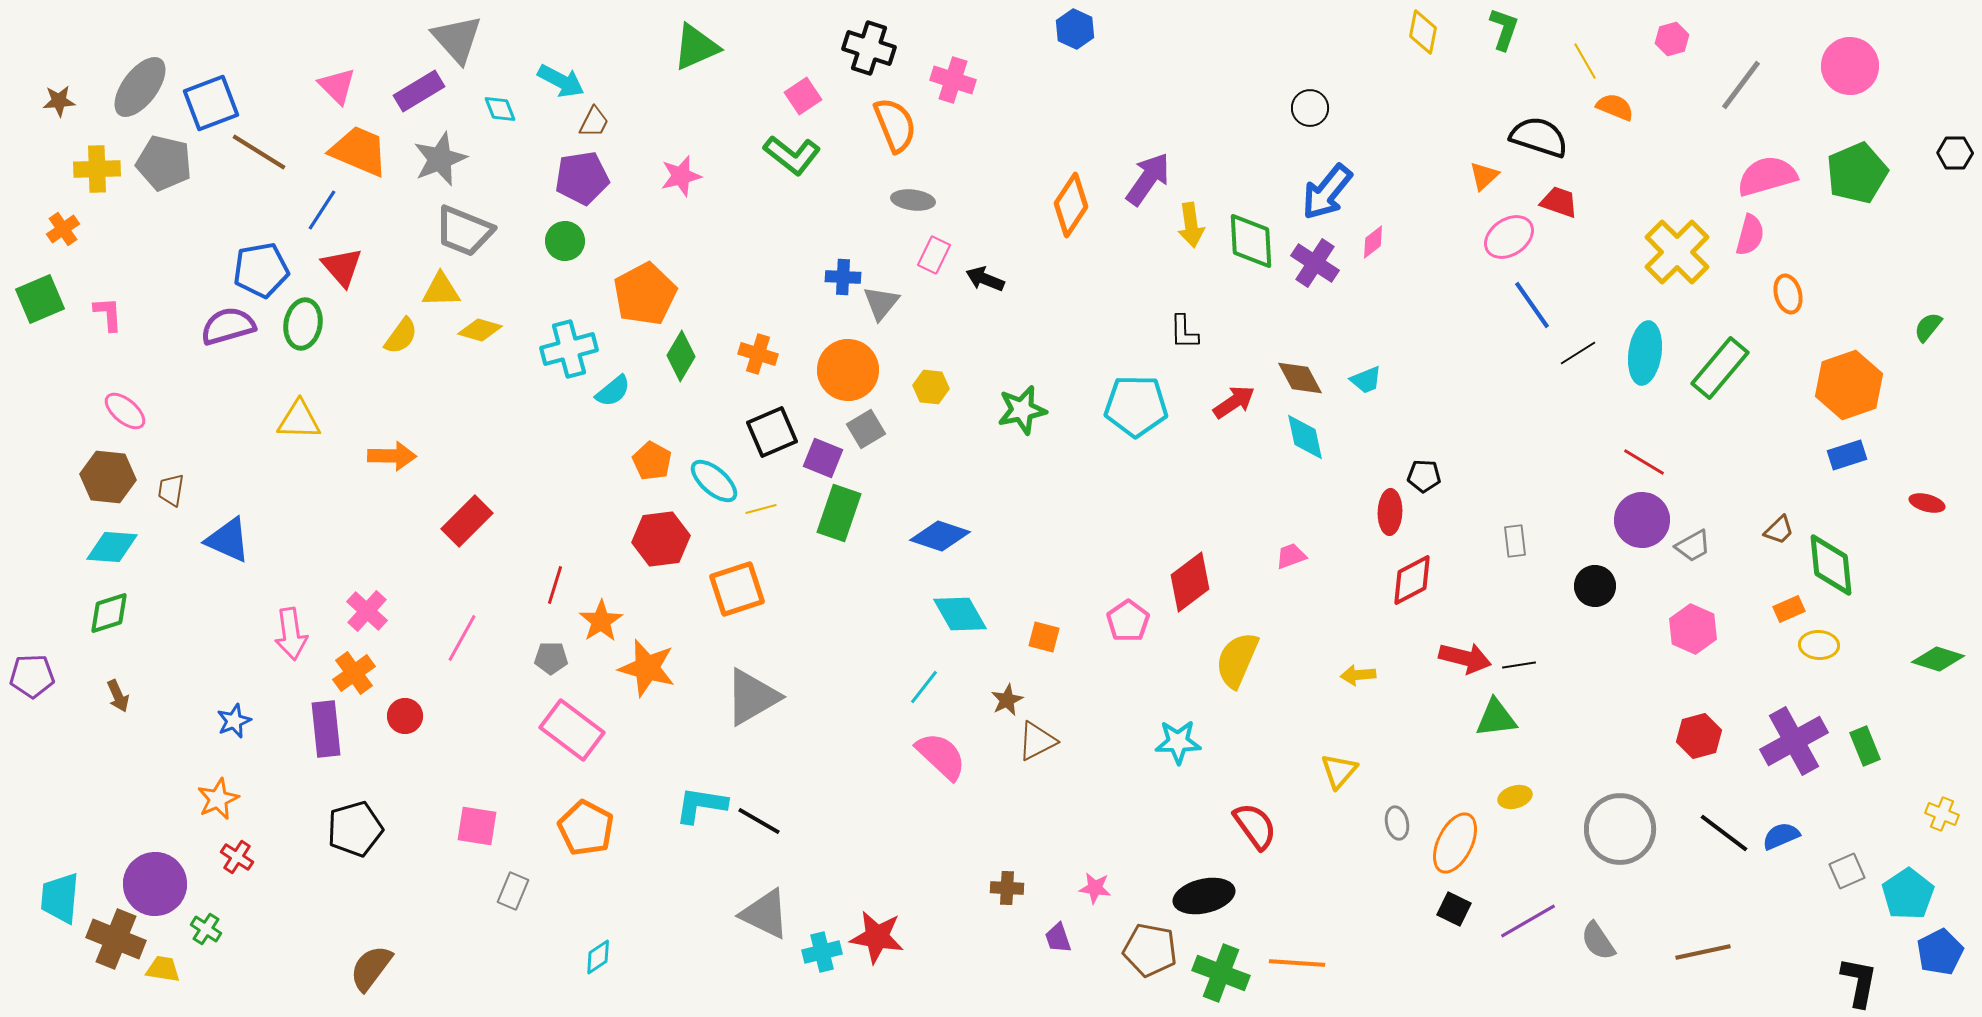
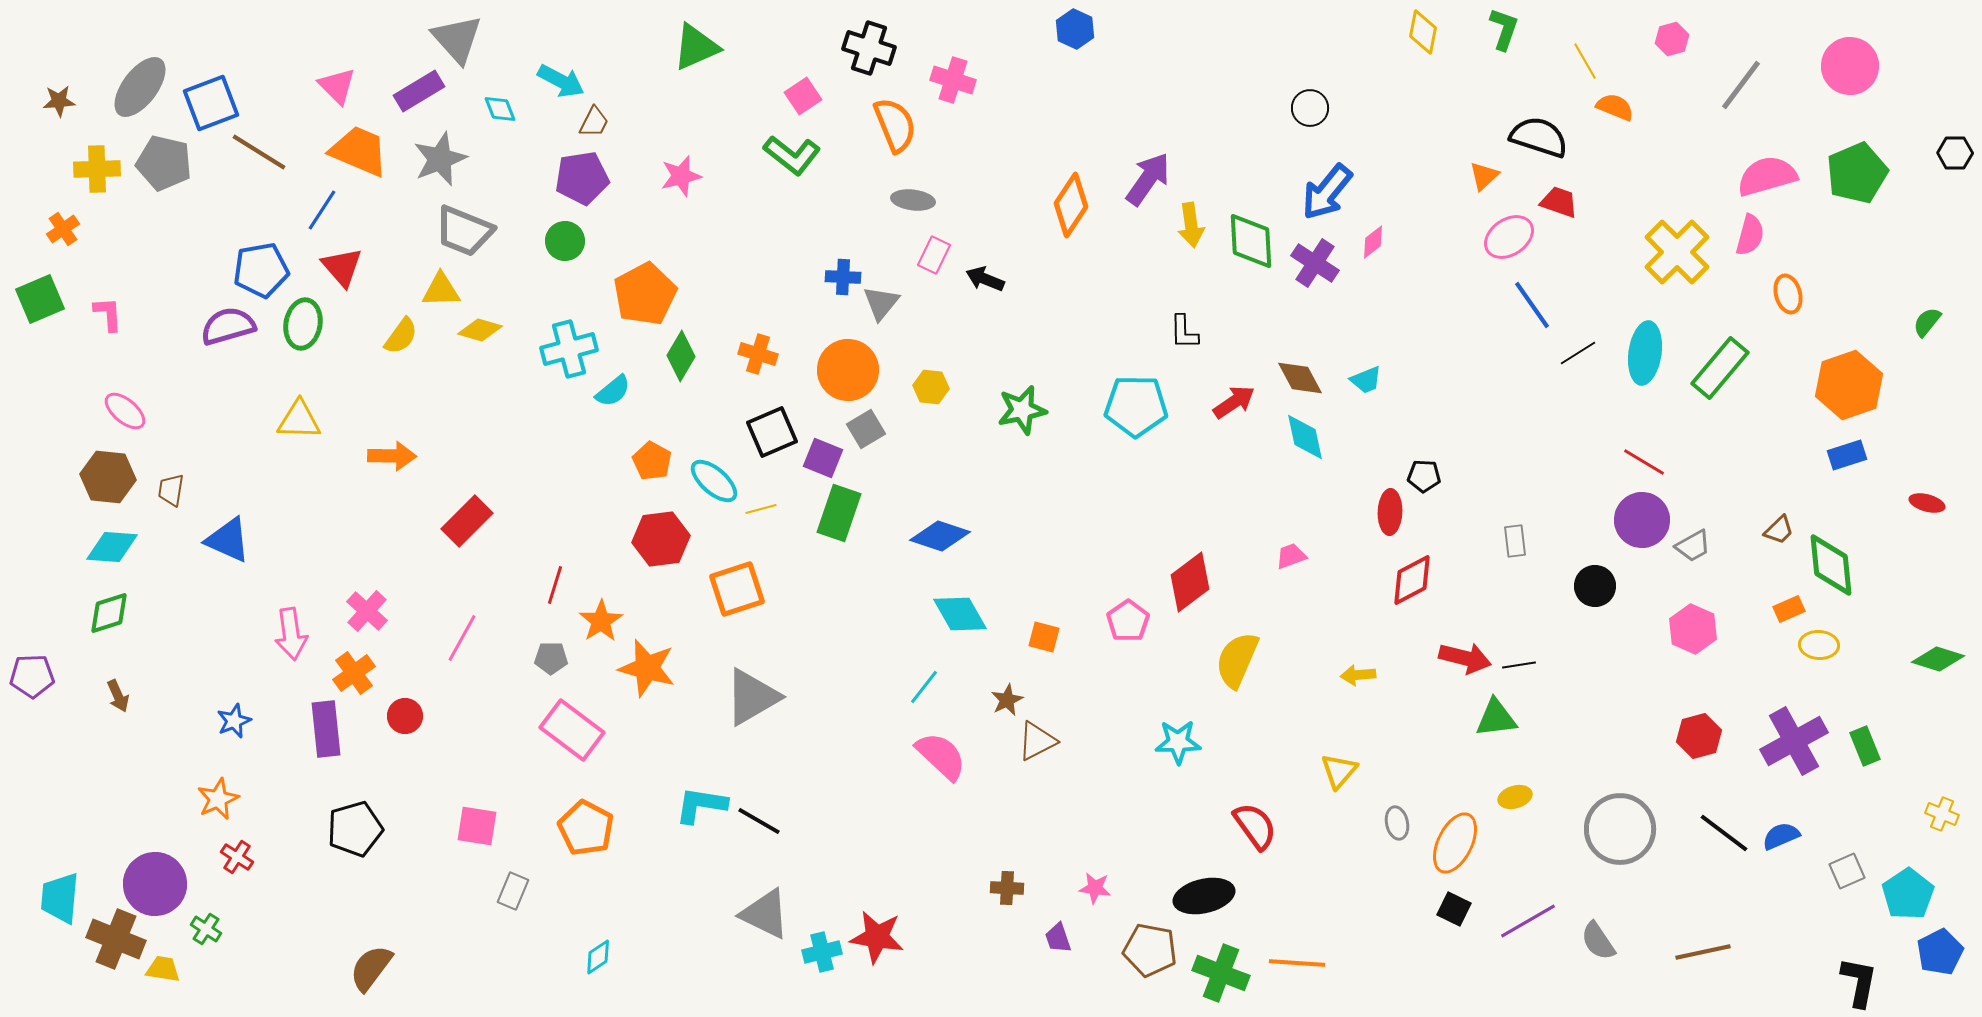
green semicircle at (1928, 327): moved 1 px left, 5 px up
